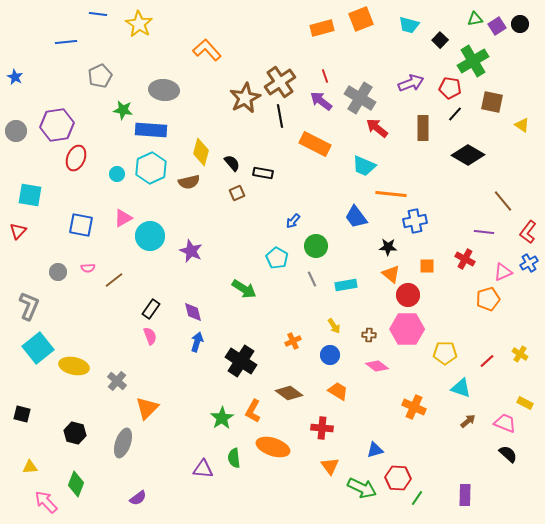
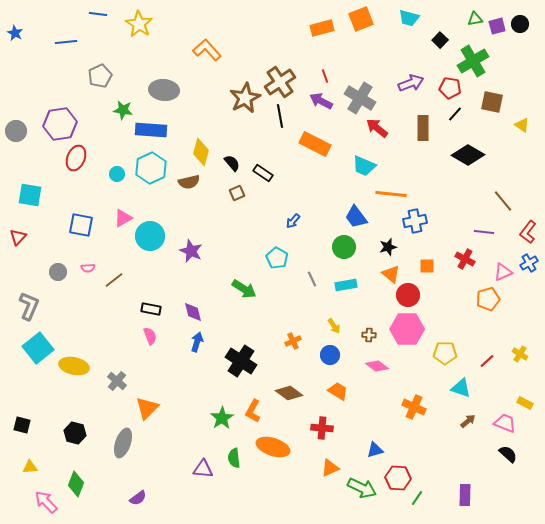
cyan trapezoid at (409, 25): moved 7 px up
purple square at (497, 26): rotated 18 degrees clockwise
blue star at (15, 77): moved 44 px up
purple arrow at (321, 101): rotated 10 degrees counterclockwise
purple hexagon at (57, 125): moved 3 px right, 1 px up
black rectangle at (263, 173): rotated 24 degrees clockwise
red triangle at (18, 231): moved 6 px down
green circle at (316, 246): moved 28 px right, 1 px down
black star at (388, 247): rotated 18 degrees counterclockwise
black rectangle at (151, 309): rotated 66 degrees clockwise
black square at (22, 414): moved 11 px down
orange triangle at (330, 466): moved 2 px down; rotated 42 degrees clockwise
